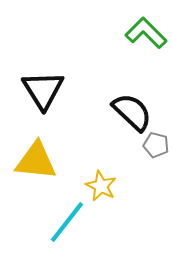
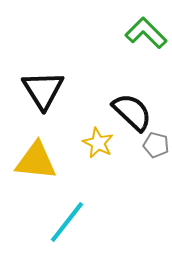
yellow star: moved 3 px left, 43 px up
